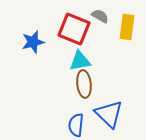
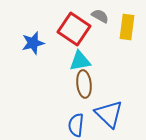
red square: rotated 12 degrees clockwise
blue star: moved 1 px down
